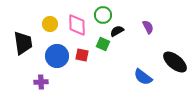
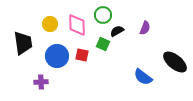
purple semicircle: moved 3 px left, 1 px down; rotated 48 degrees clockwise
